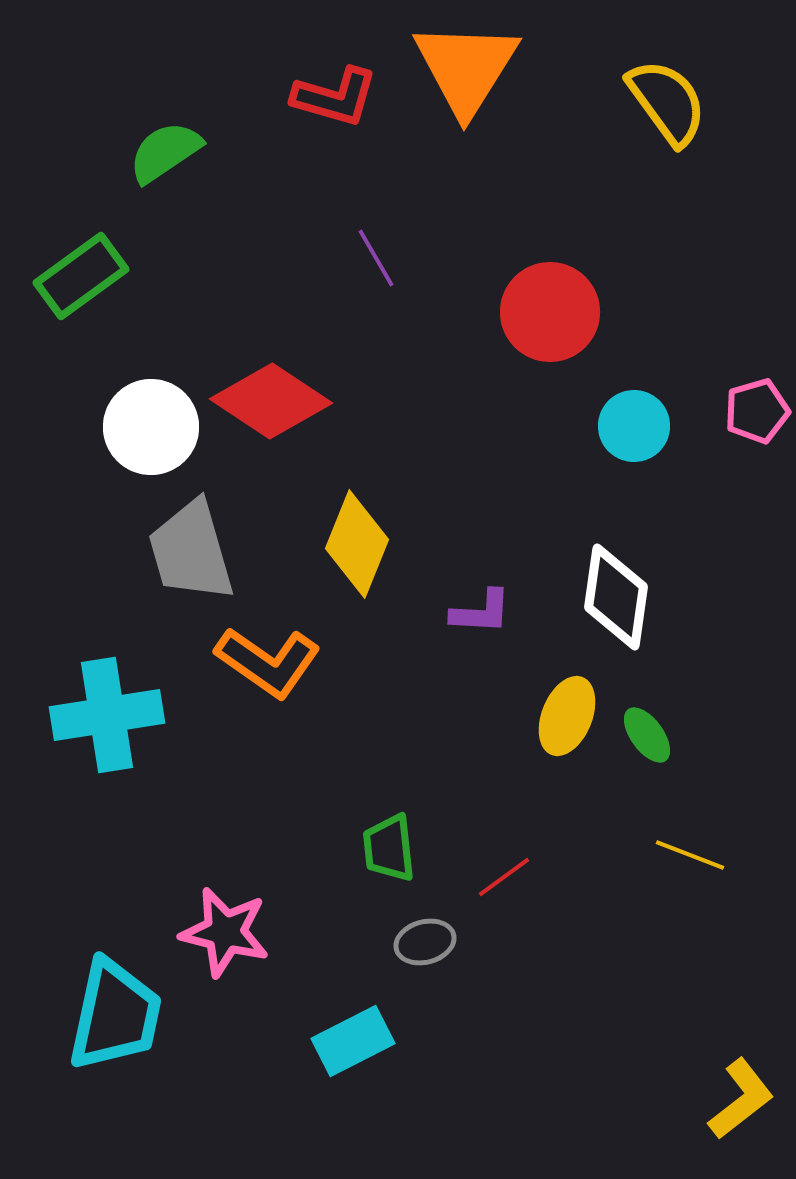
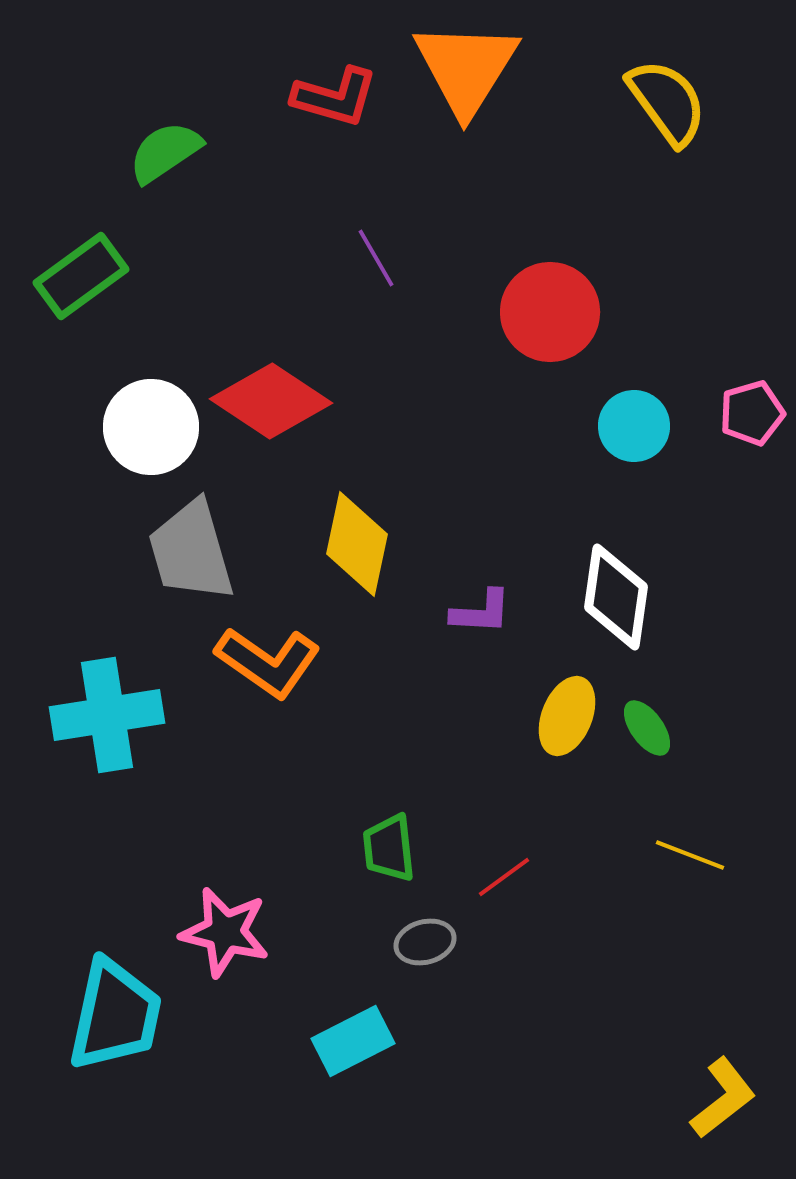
pink pentagon: moved 5 px left, 2 px down
yellow diamond: rotated 10 degrees counterclockwise
green ellipse: moved 7 px up
yellow L-shape: moved 18 px left, 1 px up
